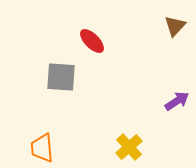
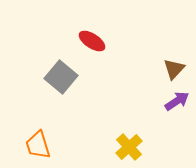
brown triangle: moved 1 px left, 43 px down
red ellipse: rotated 12 degrees counterclockwise
gray square: rotated 36 degrees clockwise
orange trapezoid: moved 4 px left, 3 px up; rotated 12 degrees counterclockwise
